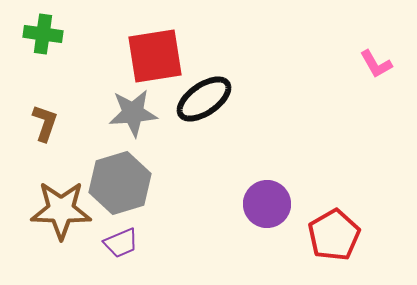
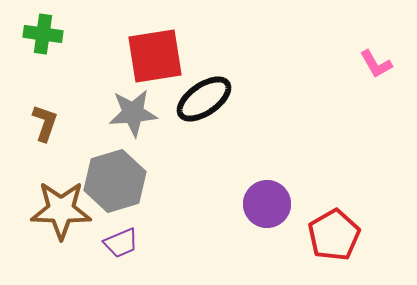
gray hexagon: moved 5 px left, 2 px up
